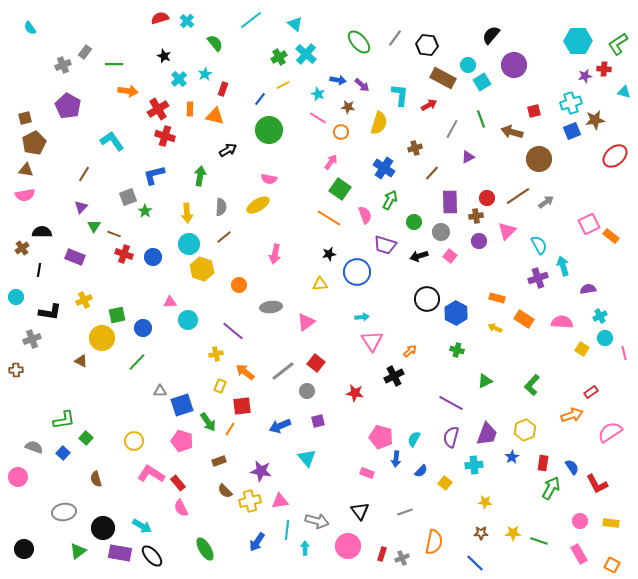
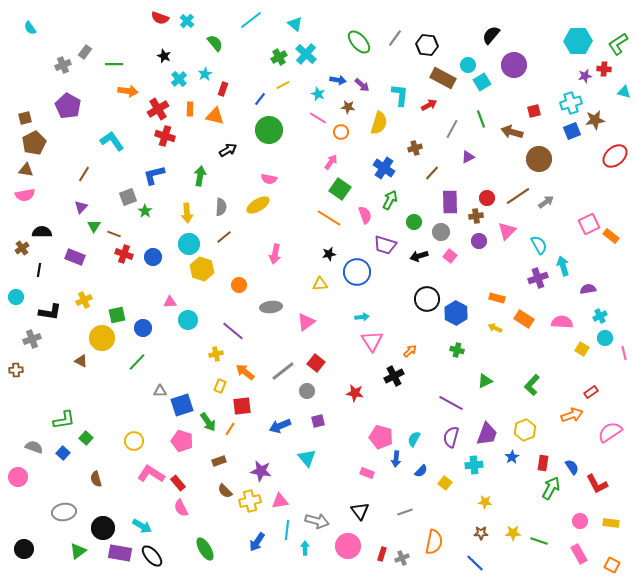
red semicircle at (160, 18): rotated 144 degrees counterclockwise
